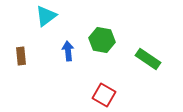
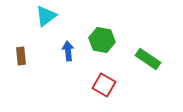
red square: moved 10 px up
